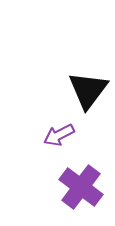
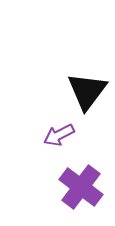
black triangle: moved 1 px left, 1 px down
